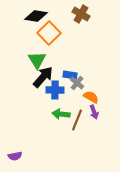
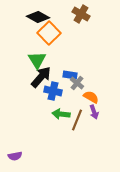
black diamond: moved 2 px right, 1 px down; rotated 20 degrees clockwise
black arrow: moved 2 px left
blue cross: moved 2 px left, 1 px down; rotated 12 degrees clockwise
